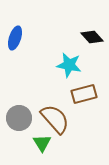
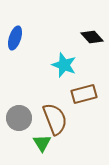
cyan star: moved 5 px left; rotated 10 degrees clockwise
brown semicircle: rotated 20 degrees clockwise
